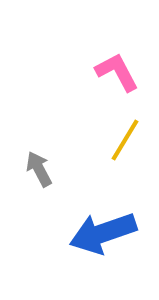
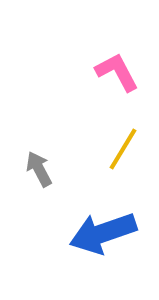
yellow line: moved 2 px left, 9 px down
